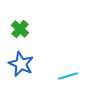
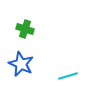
green cross: moved 5 px right; rotated 24 degrees counterclockwise
